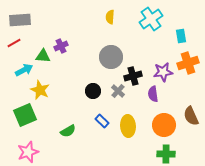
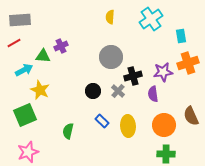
green semicircle: rotated 133 degrees clockwise
